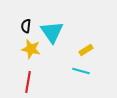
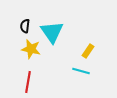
black semicircle: moved 1 px left
yellow rectangle: moved 2 px right, 1 px down; rotated 24 degrees counterclockwise
